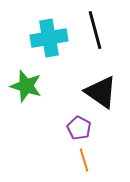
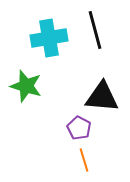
black triangle: moved 1 px right, 5 px down; rotated 30 degrees counterclockwise
